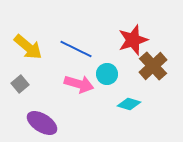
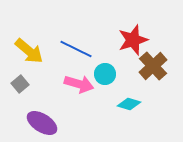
yellow arrow: moved 1 px right, 4 px down
cyan circle: moved 2 px left
